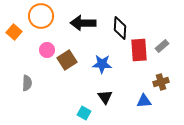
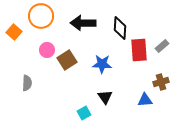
blue triangle: moved 1 px right, 1 px up
cyan square: rotated 32 degrees clockwise
